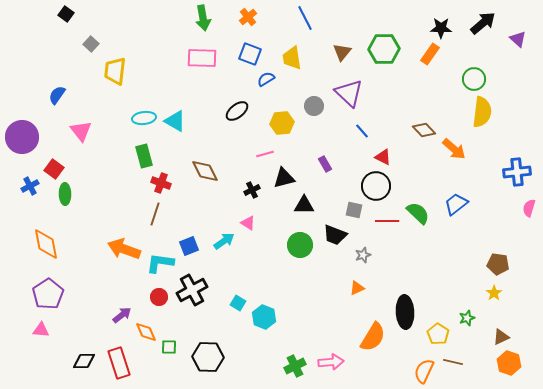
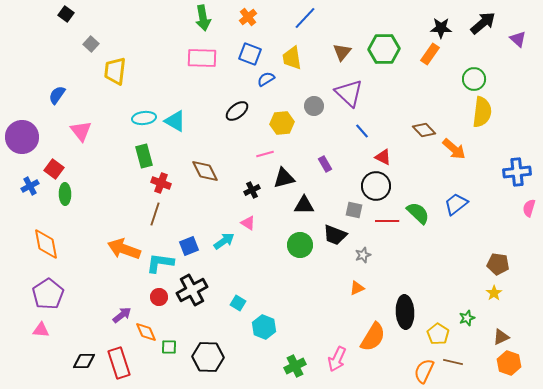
blue line at (305, 18): rotated 70 degrees clockwise
cyan hexagon at (264, 317): moved 10 px down
pink arrow at (331, 362): moved 6 px right, 3 px up; rotated 120 degrees clockwise
